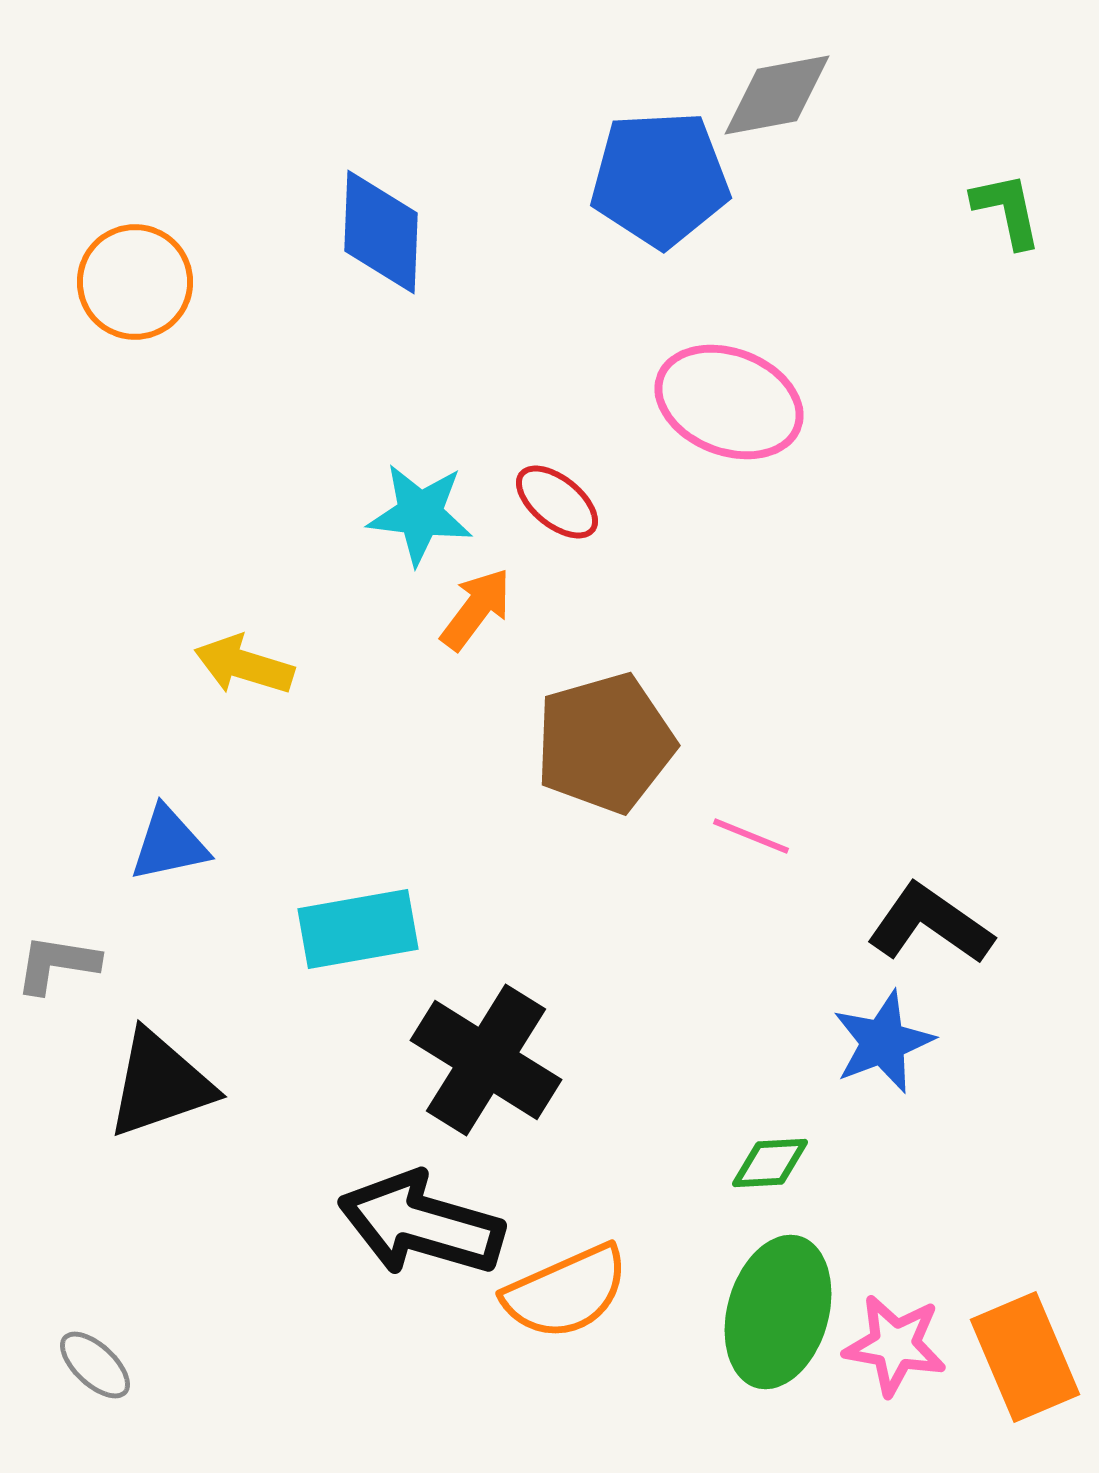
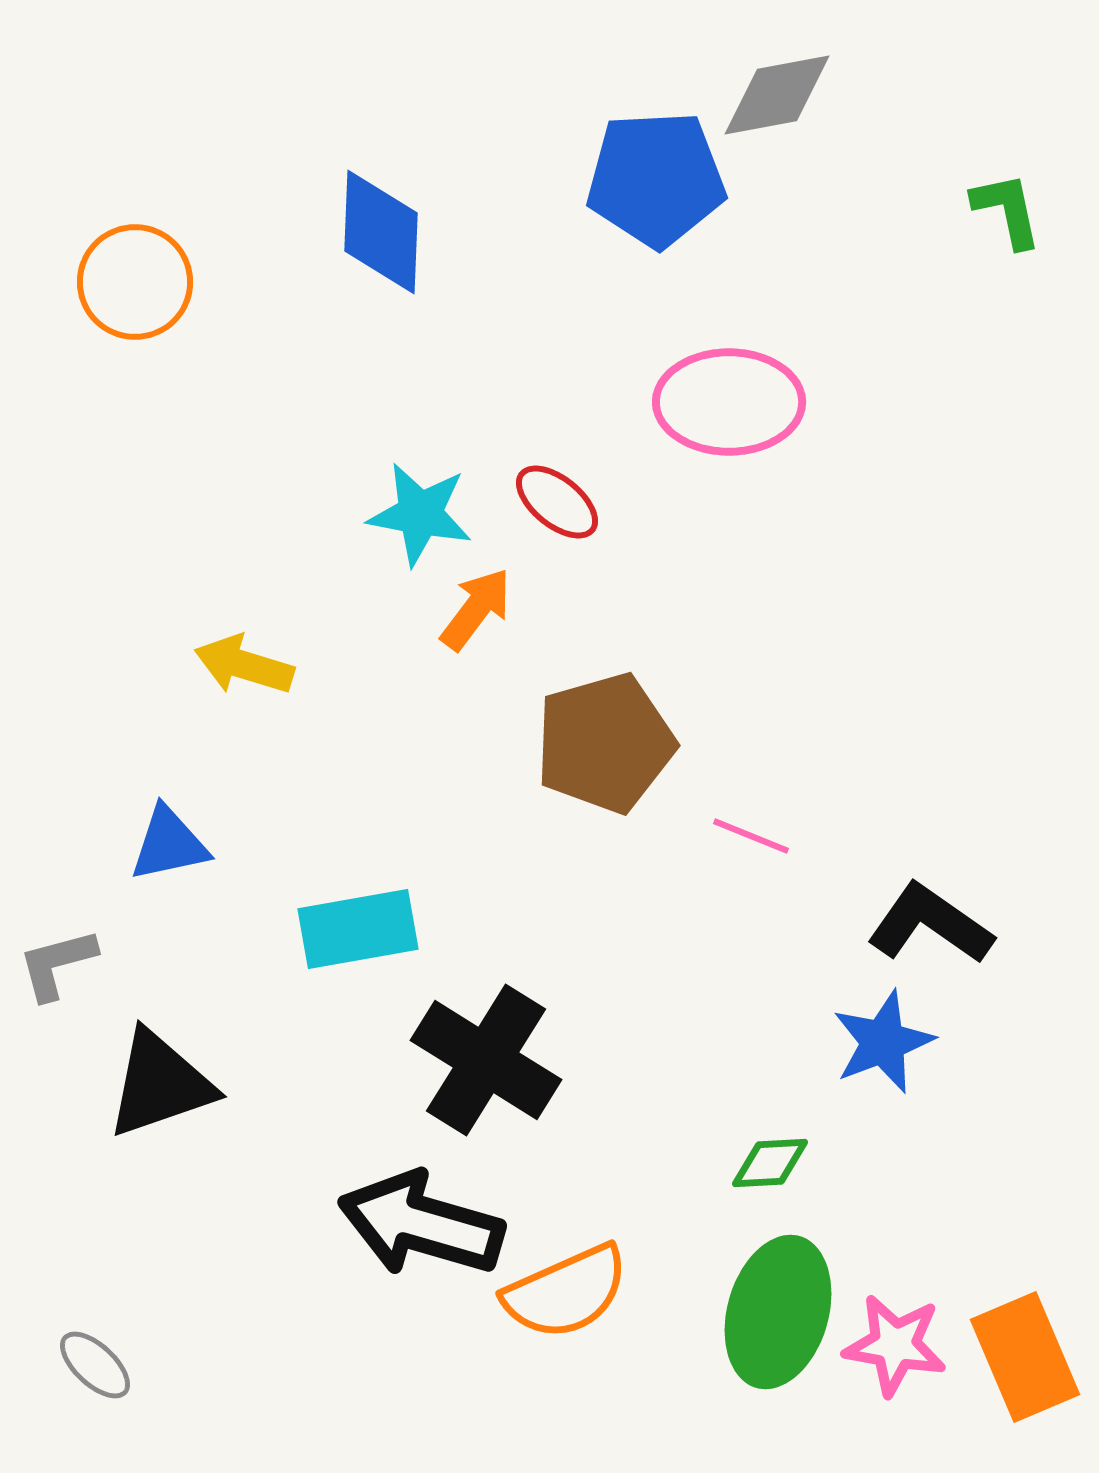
blue pentagon: moved 4 px left
pink ellipse: rotated 21 degrees counterclockwise
cyan star: rotated 4 degrees clockwise
gray L-shape: rotated 24 degrees counterclockwise
